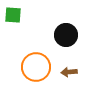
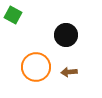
green square: rotated 24 degrees clockwise
